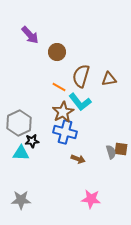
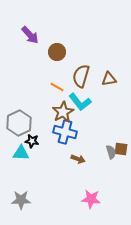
orange line: moved 2 px left
black star: rotated 16 degrees clockwise
